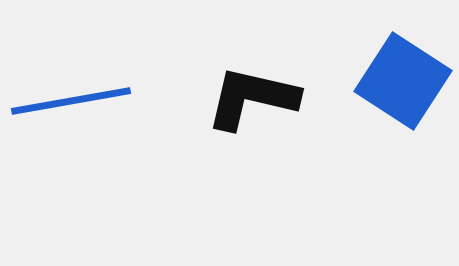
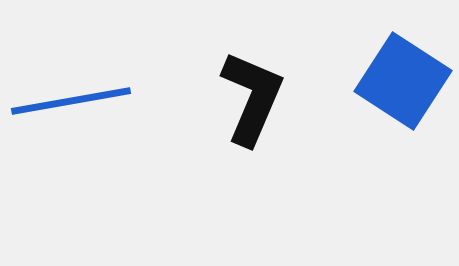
black L-shape: rotated 100 degrees clockwise
